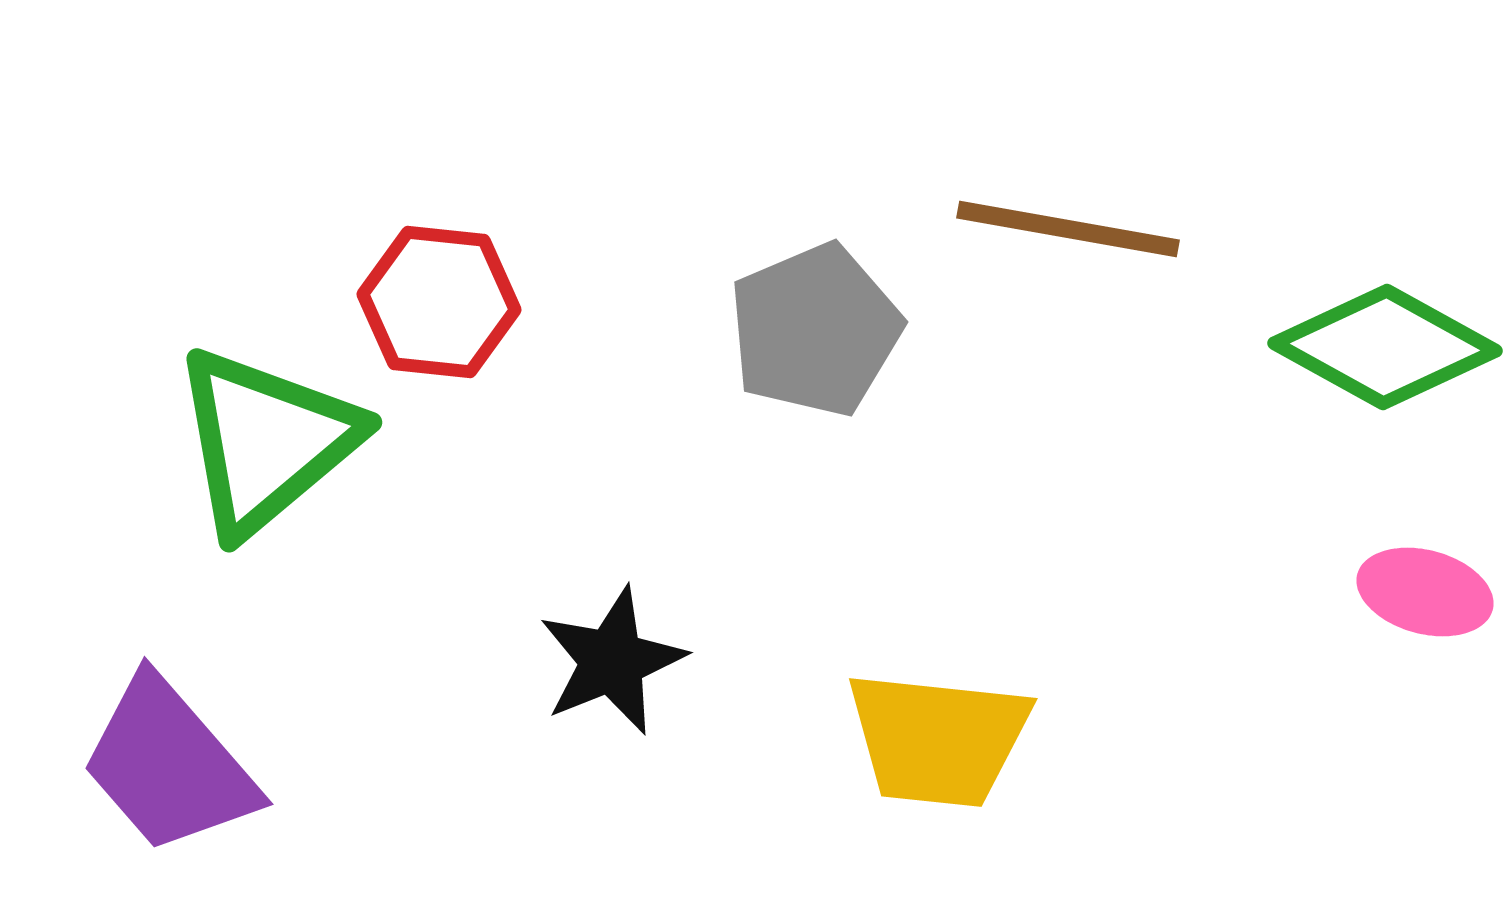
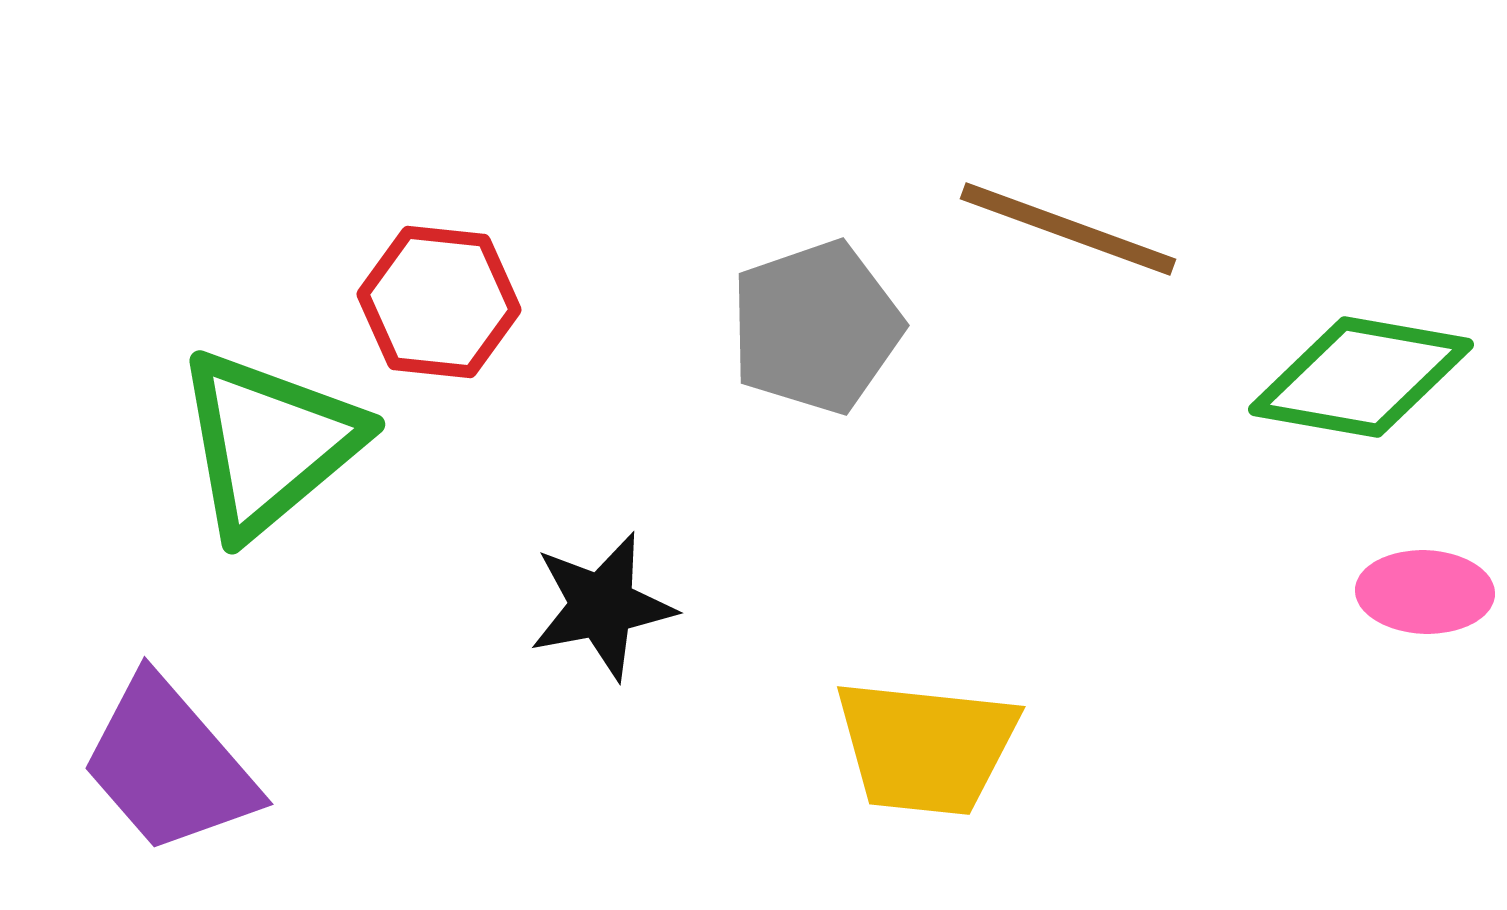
brown line: rotated 10 degrees clockwise
gray pentagon: moved 1 px right, 3 px up; rotated 4 degrees clockwise
green diamond: moved 24 px left, 30 px down; rotated 19 degrees counterclockwise
green triangle: moved 3 px right, 2 px down
pink ellipse: rotated 13 degrees counterclockwise
black star: moved 10 px left, 55 px up; rotated 11 degrees clockwise
yellow trapezoid: moved 12 px left, 8 px down
